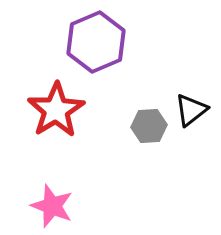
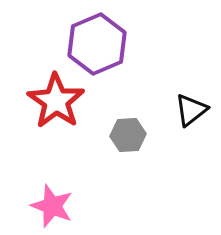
purple hexagon: moved 1 px right, 2 px down
red star: moved 9 px up; rotated 6 degrees counterclockwise
gray hexagon: moved 21 px left, 9 px down
